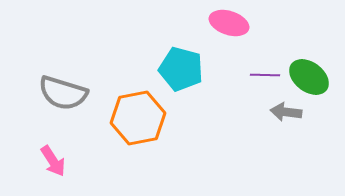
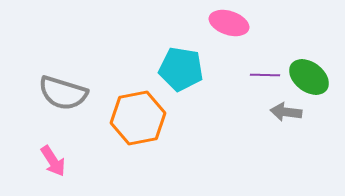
cyan pentagon: rotated 6 degrees counterclockwise
